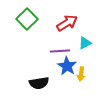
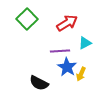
blue star: moved 1 px down
yellow arrow: rotated 16 degrees clockwise
black semicircle: rotated 36 degrees clockwise
